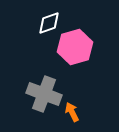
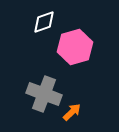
white diamond: moved 5 px left, 1 px up
orange arrow: rotated 72 degrees clockwise
